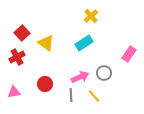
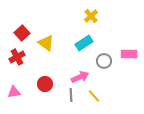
pink rectangle: rotated 56 degrees clockwise
gray circle: moved 12 px up
